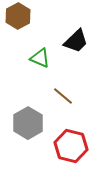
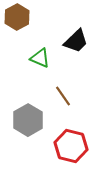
brown hexagon: moved 1 px left, 1 px down
brown line: rotated 15 degrees clockwise
gray hexagon: moved 3 px up
